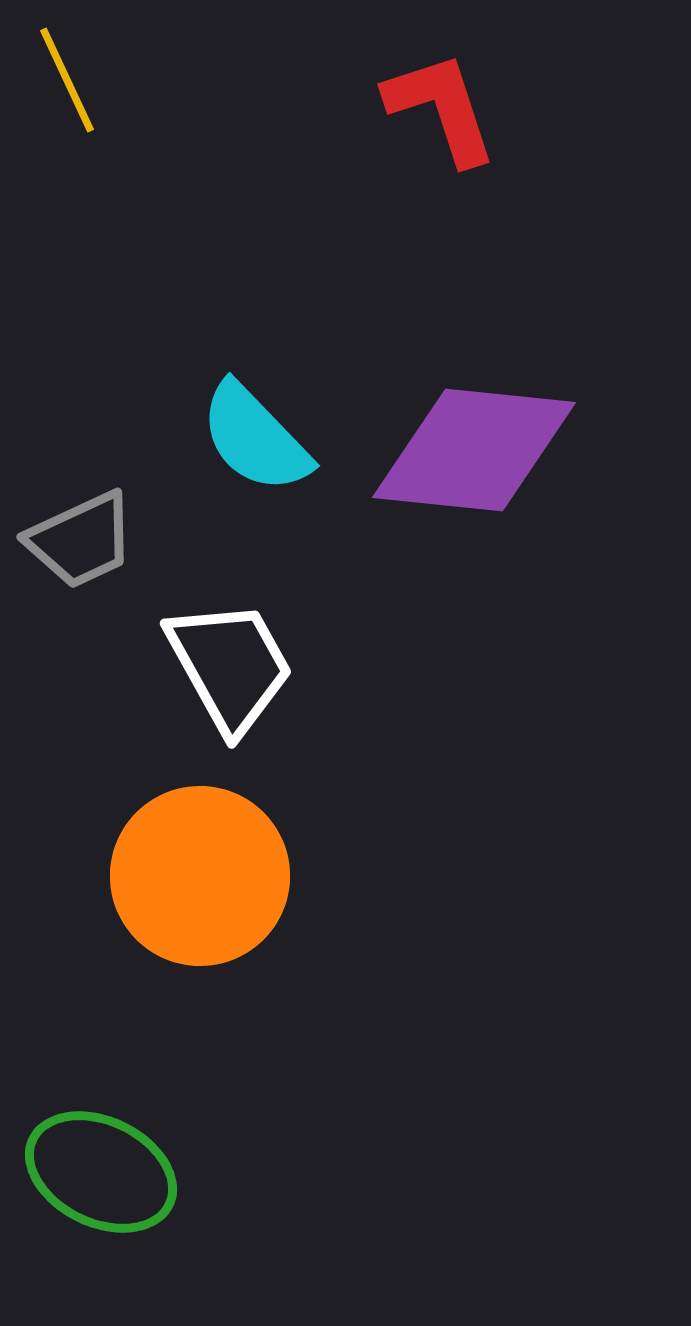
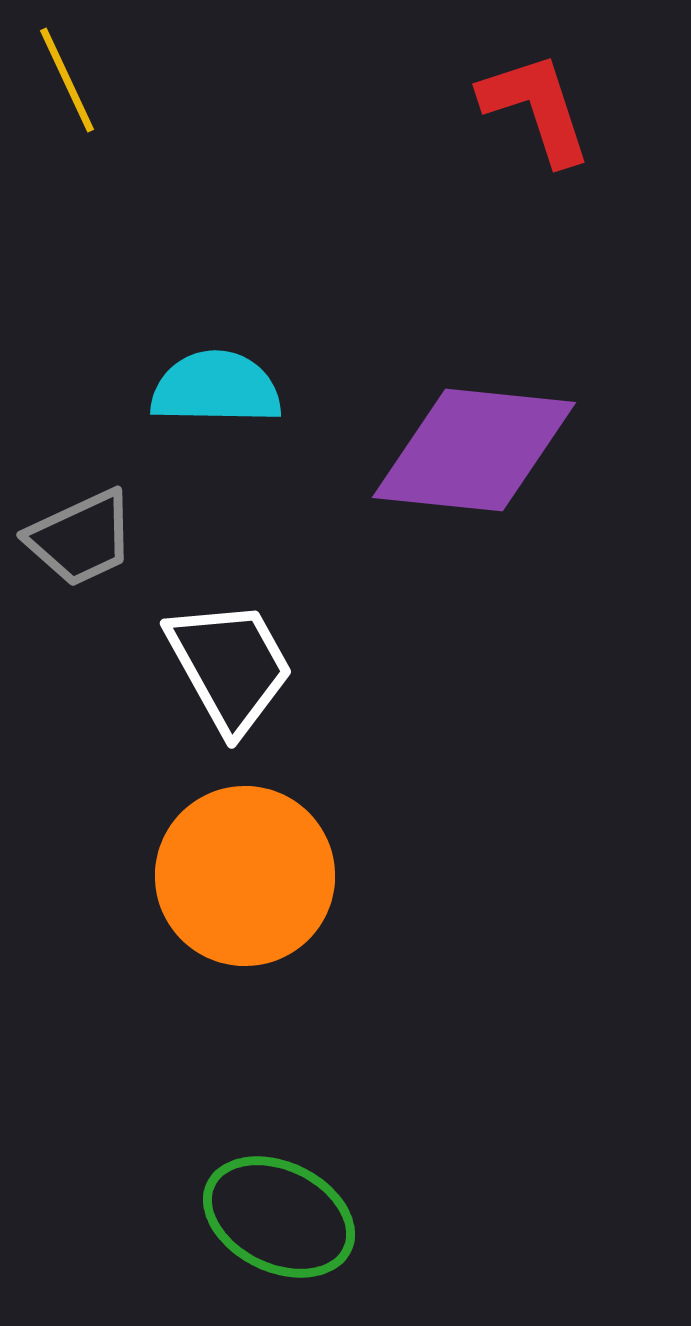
red L-shape: moved 95 px right
cyan semicircle: moved 39 px left, 50 px up; rotated 135 degrees clockwise
gray trapezoid: moved 2 px up
orange circle: moved 45 px right
green ellipse: moved 178 px right, 45 px down
